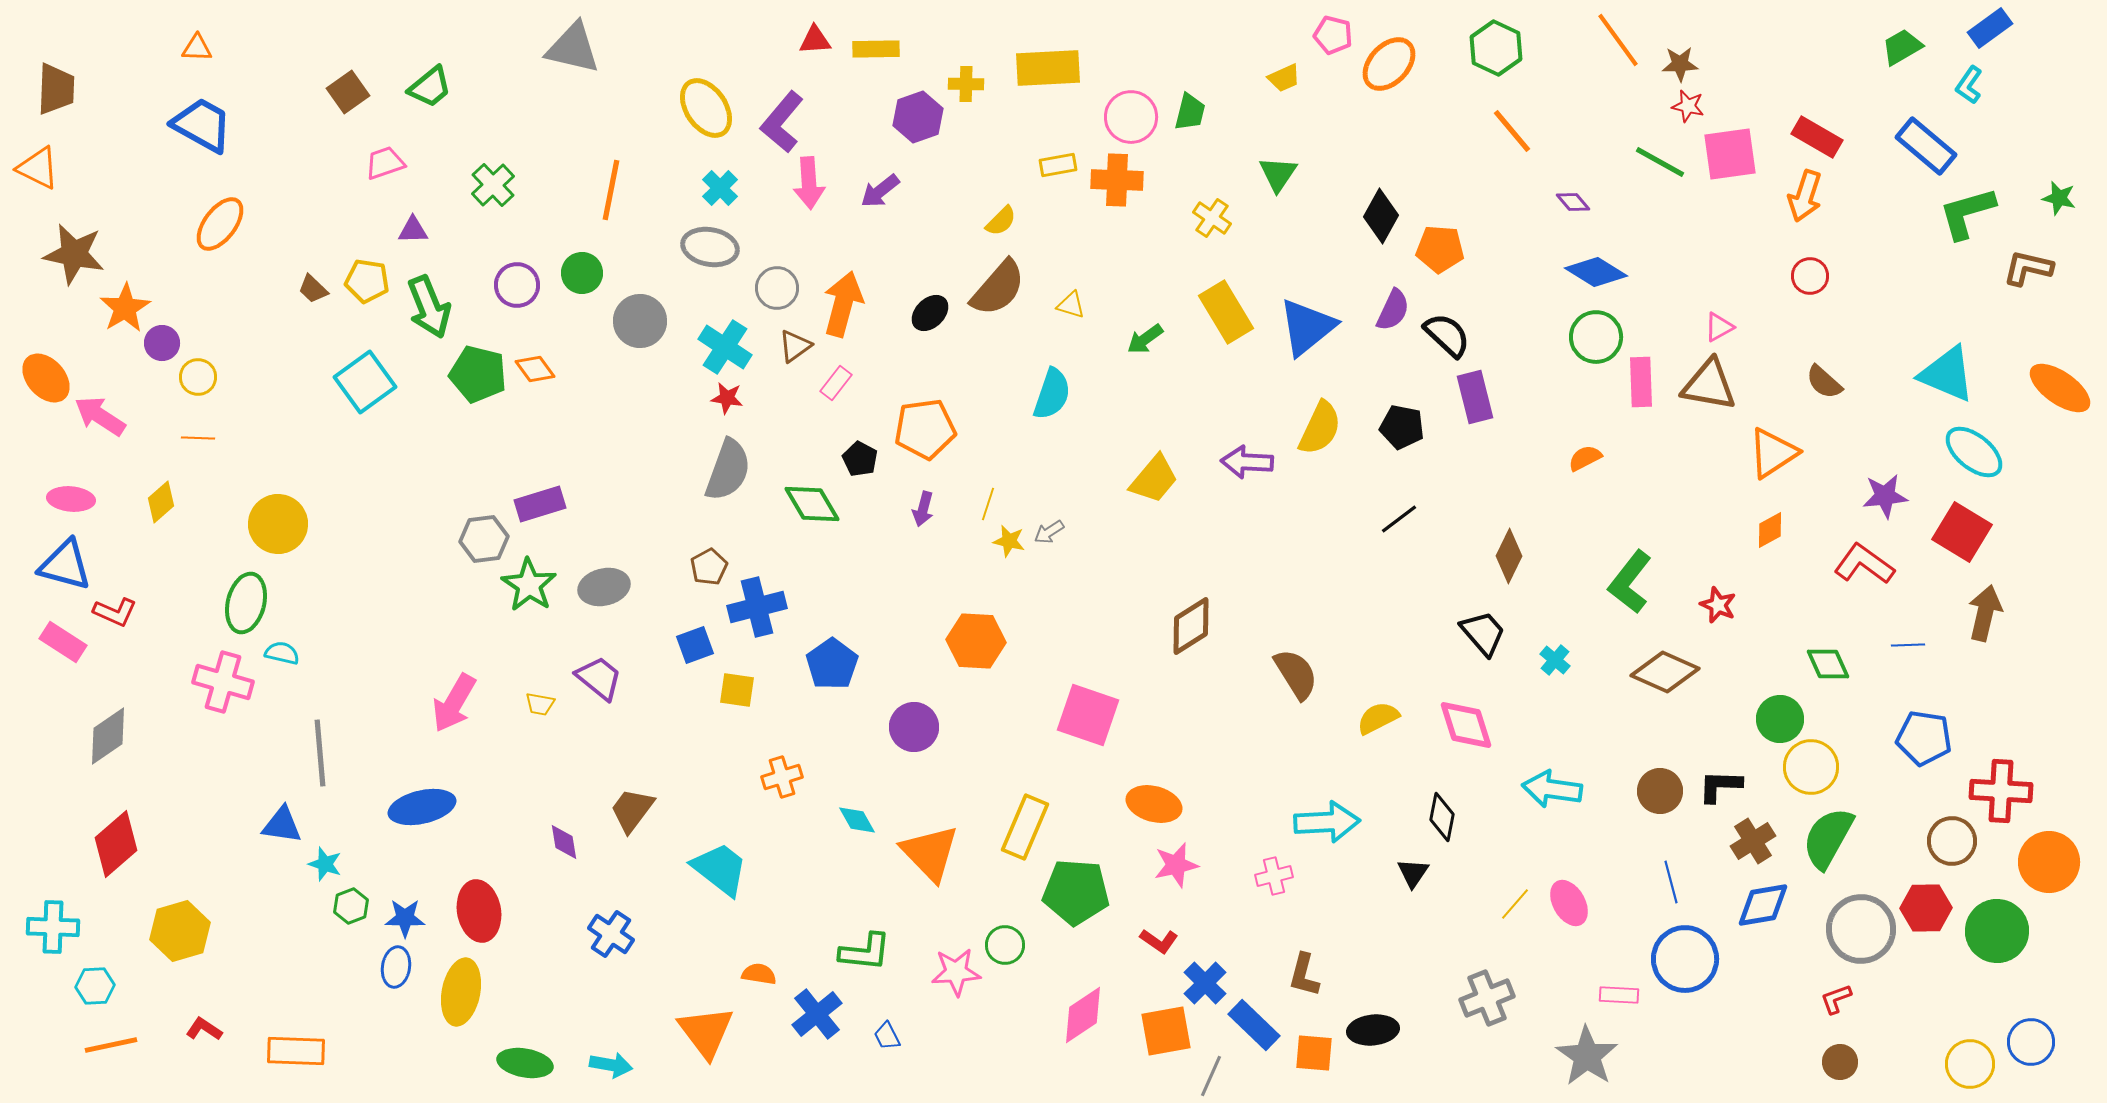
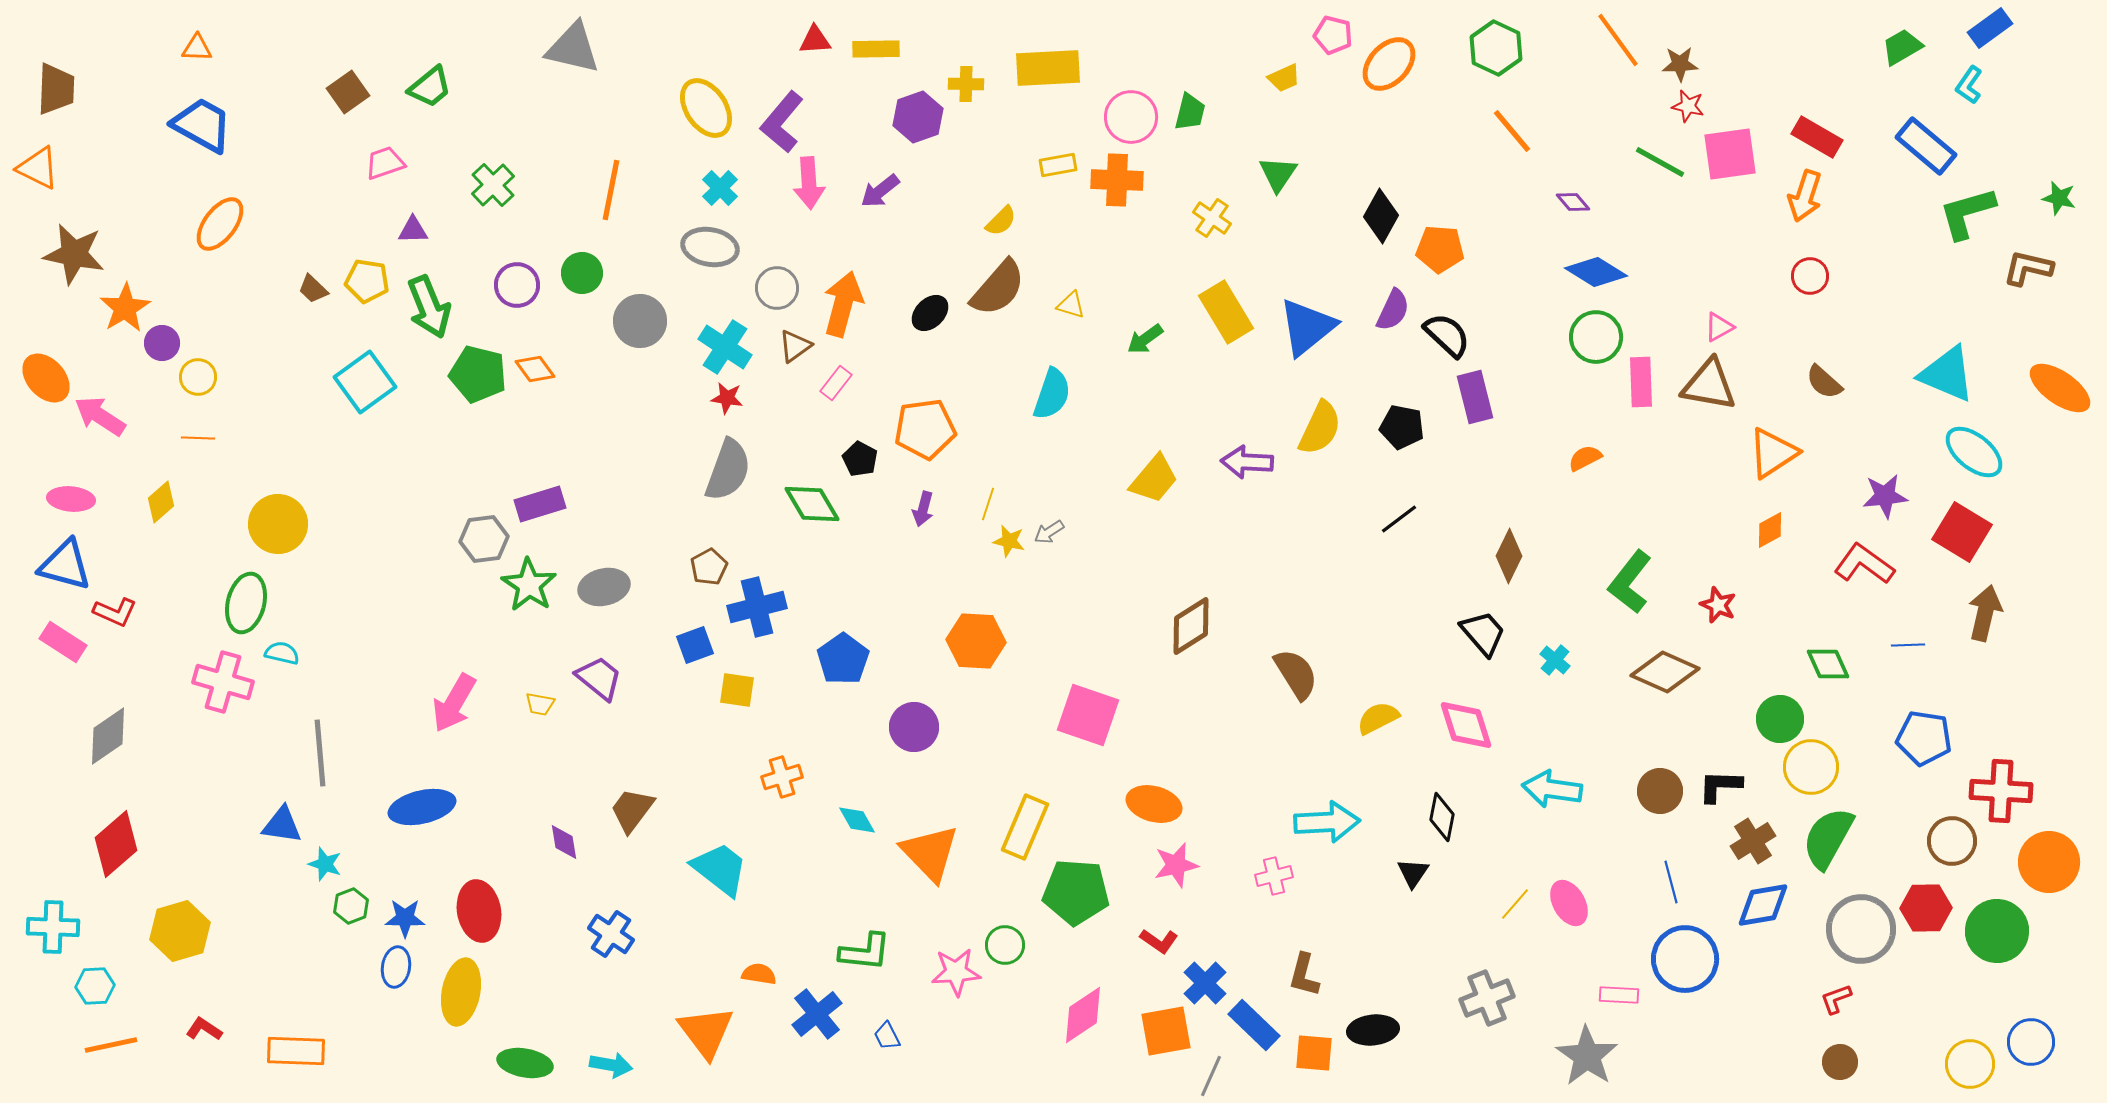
blue pentagon at (832, 664): moved 11 px right, 5 px up
